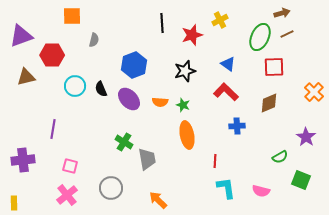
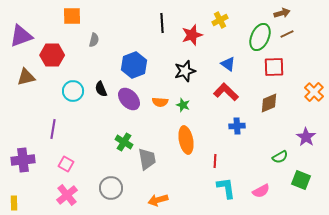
cyan circle: moved 2 px left, 5 px down
orange ellipse: moved 1 px left, 5 px down
pink square: moved 4 px left, 2 px up; rotated 14 degrees clockwise
pink semicircle: rotated 42 degrees counterclockwise
orange arrow: rotated 60 degrees counterclockwise
